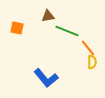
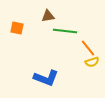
green line: moved 2 px left; rotated 15 degrees counterclockwise
yellow semicircle: rotated 72 degrees clockwise
blue L-shape: rotated 30 degrees counterclockwise
